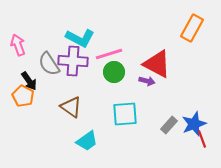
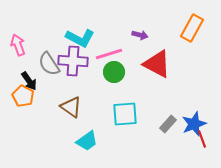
purple arrow: moved 7 px left, 46 px up
gray rectangle: moved 1 px left, 1 px up
